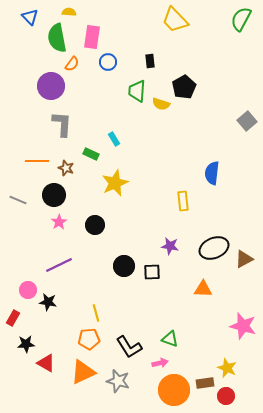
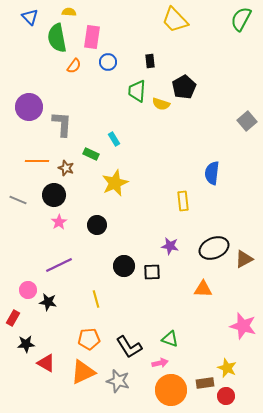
orange semicircle at (72, 64): moved 2 px right, 2 px down
purple circle at (51, 86): moved 22 px left, 21 px down
black circle at (95, 225): moved 2 px right
yellow line at (96, 313): moved 14 px up
orange circle at (174, 390): moved 3 px left
